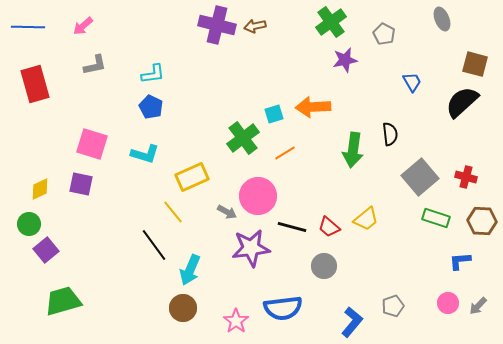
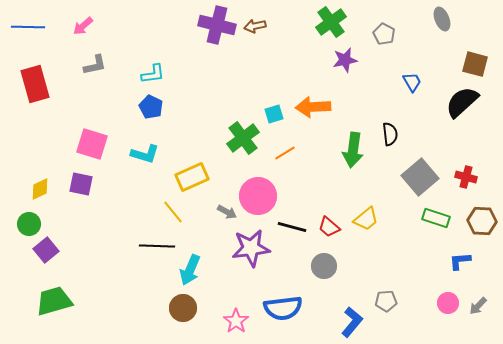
black line at (154, 245): moved 3 px right, 1 px down; rotated 52 degrees counterclockwise
green trapezoid at (63, 301): moved 9 px left
gray pentagon at (393, 306): moved 7 px left, 5 px up; rotated 15 degrees clockwise
